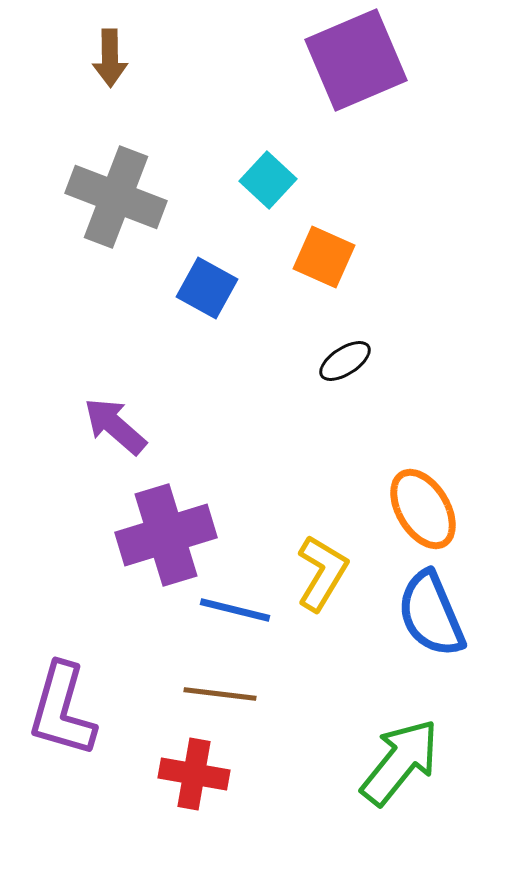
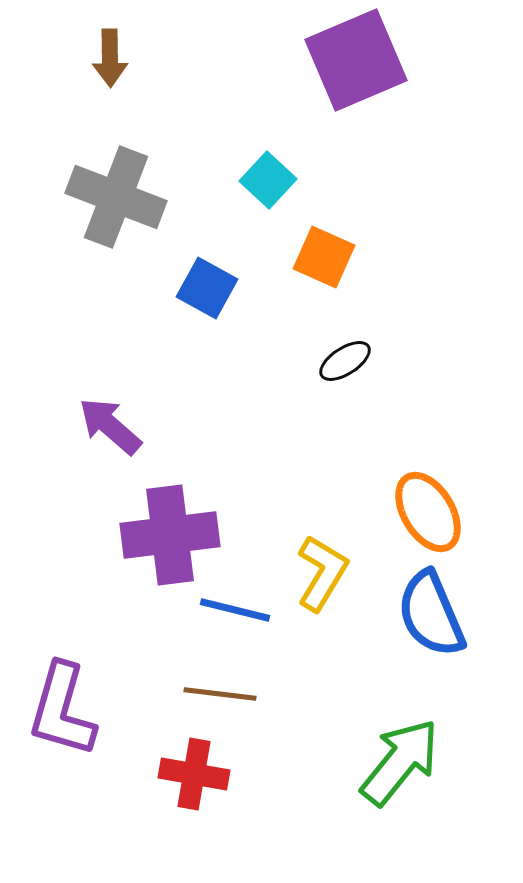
purple arrow: moved 5 px left
orange ellipse: moved 5 px right, 3 px down
purple cross: moved 4 px right; rotated 10 degrees clockwise
